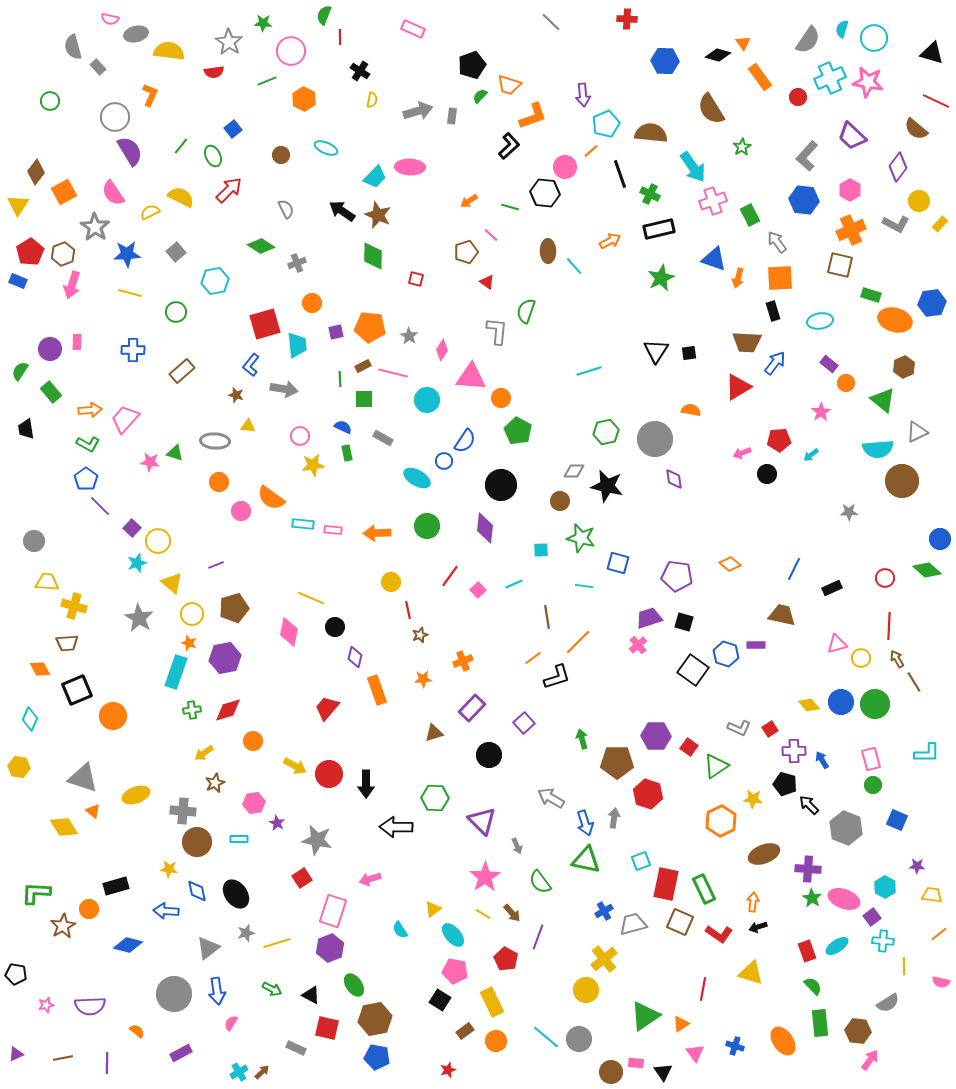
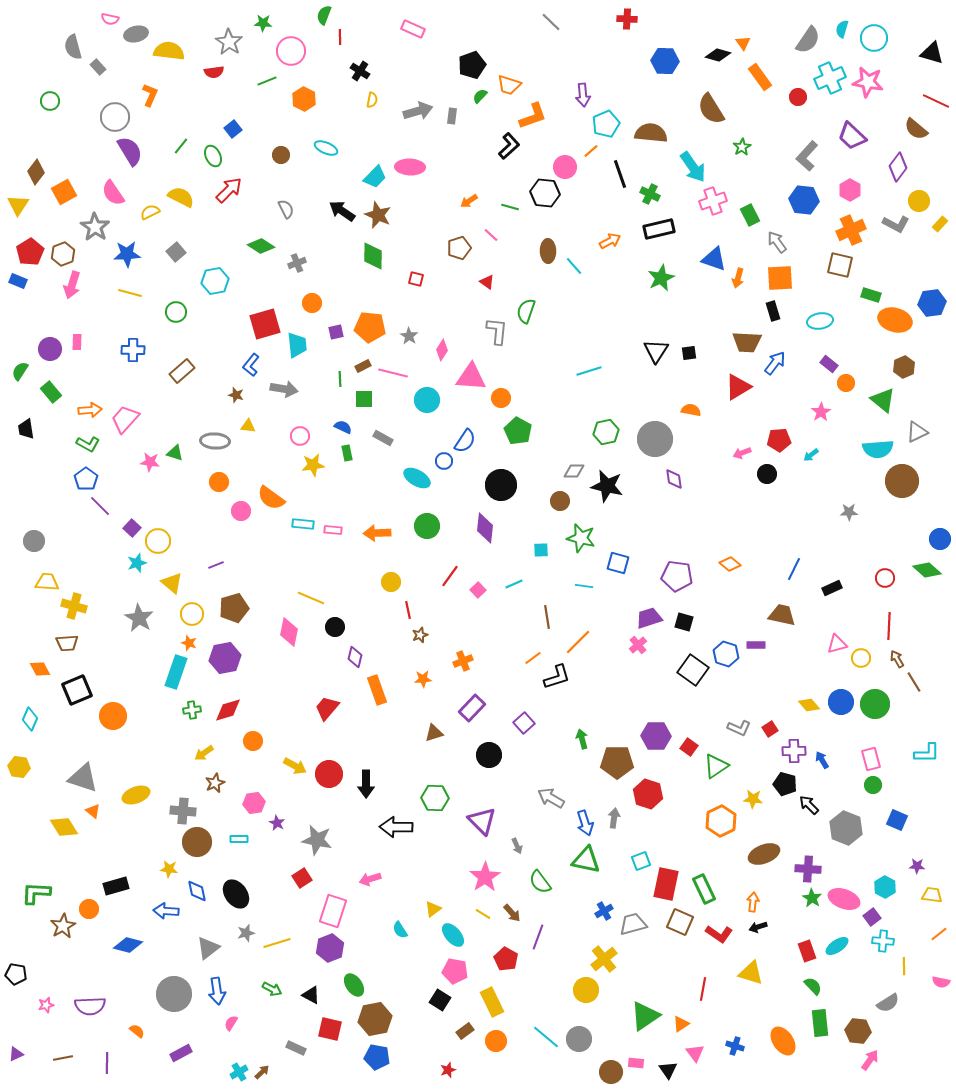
brown pentagon at (466, 252): moved 7 px left, 4 px up
red square at (327, 1028): moved 3 px right, 1 px down
black triangle at (663, 1072): moved 5 px right, 2 px up
